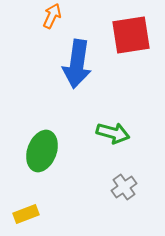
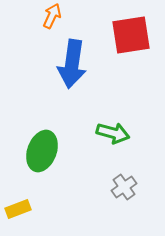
blue arrow: moved 5 px left
yellow rectangle: moved 8 px left, 5 px up
